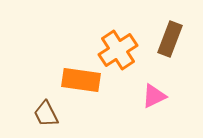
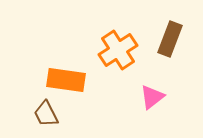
orange rectangle: moved 15 px left
pink triangle: moved 2 px left, 1 px down; rotated 12 degrees counterclockwise
